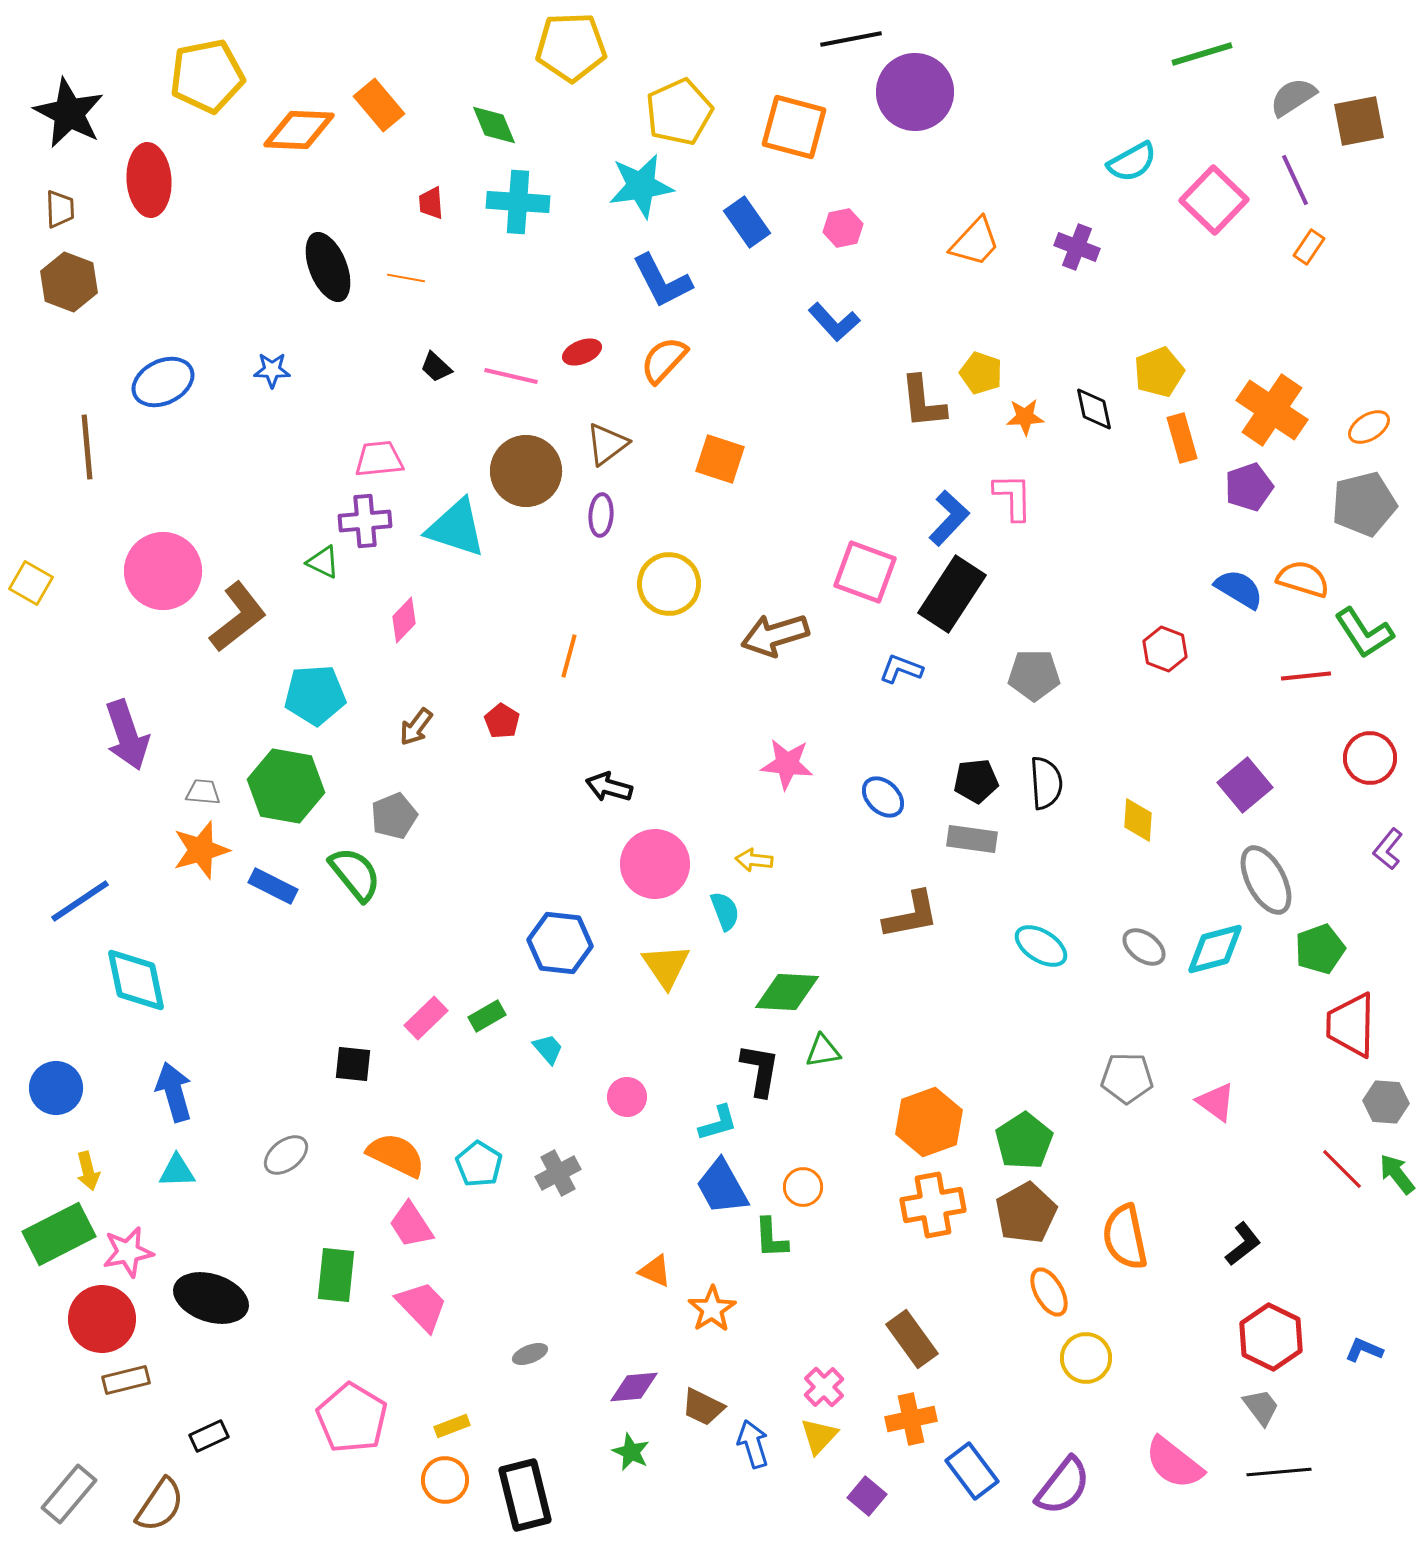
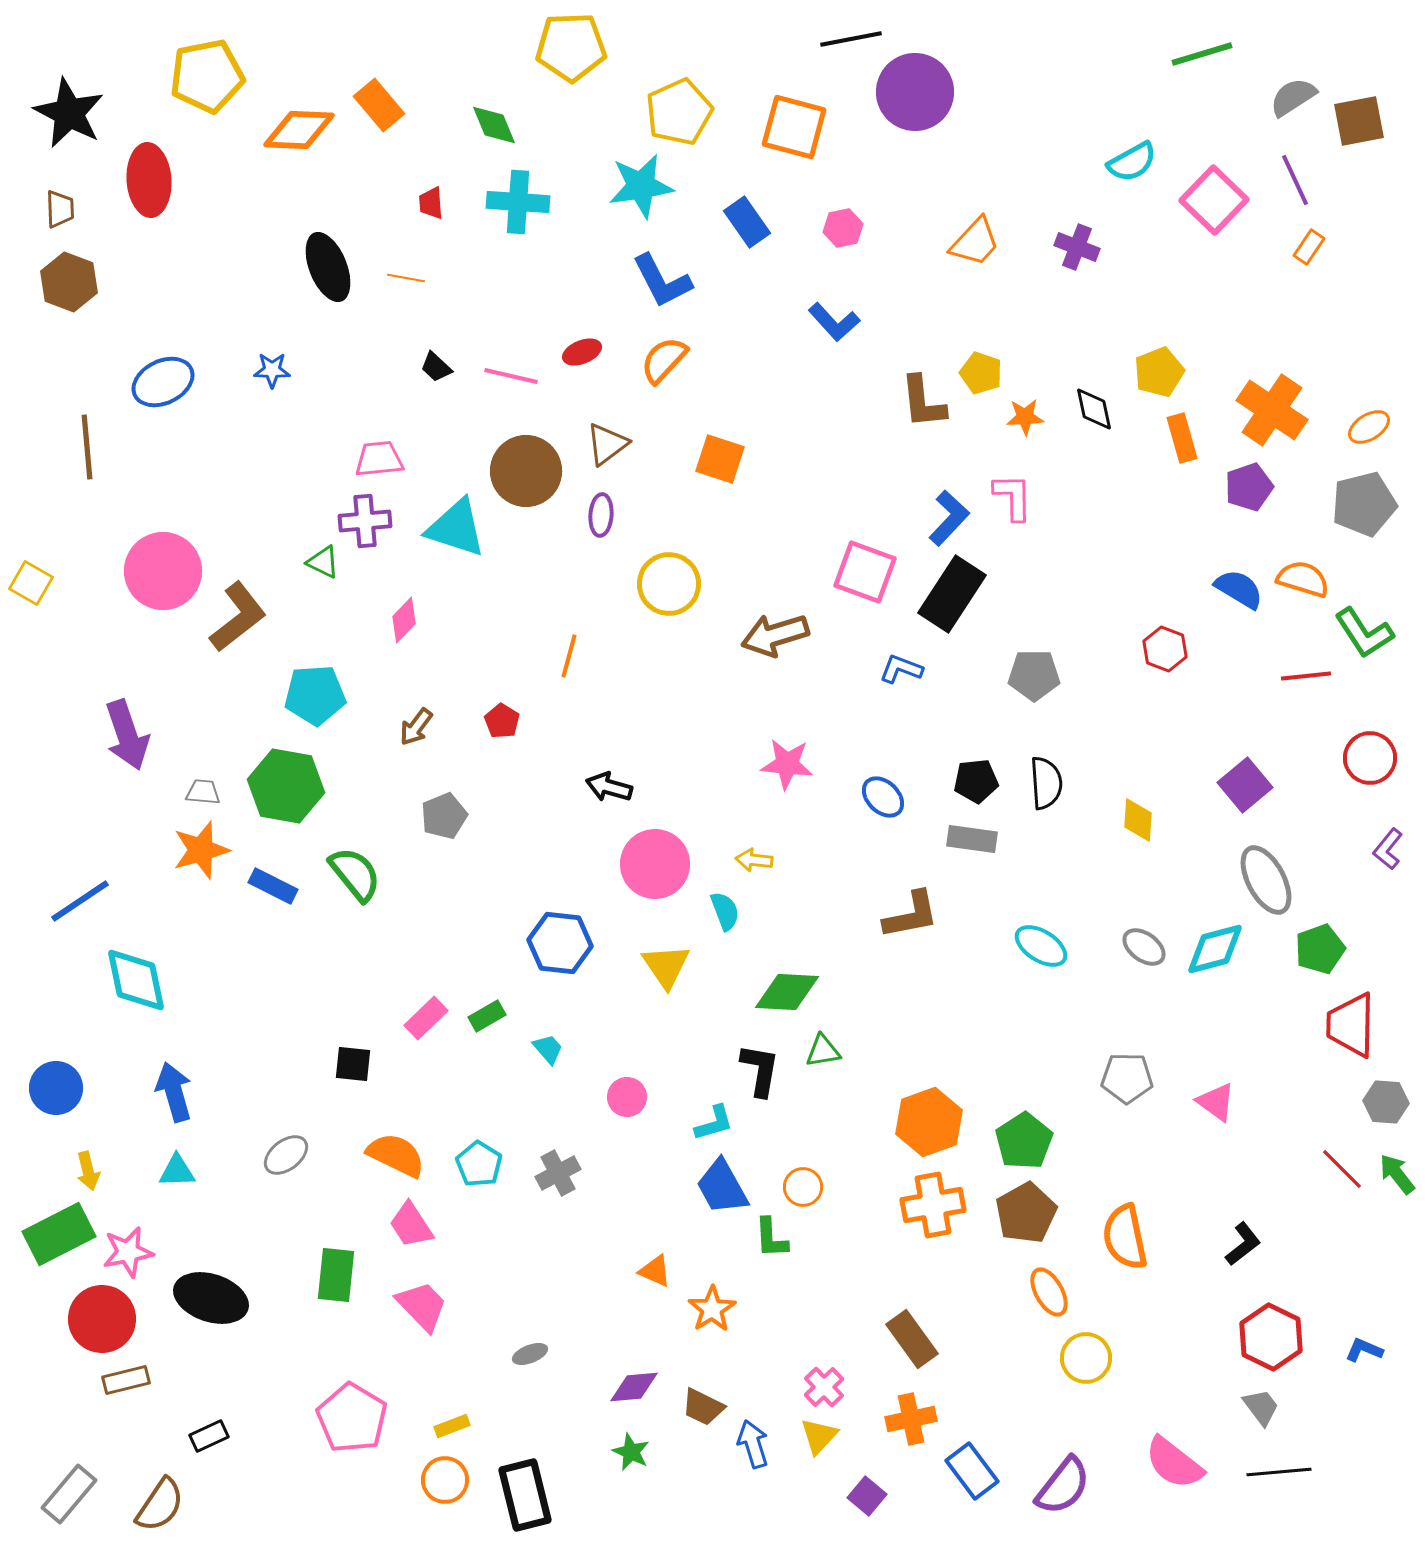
gray pentagon at (394, 816): moved 50 px right
cyan L-shape at (718, 1123): moved 4 px left
